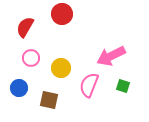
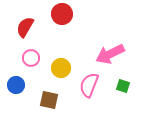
pink arrow: moved 1 px left, 2 px up
blue circle: moved 3 px left, 3 px up
